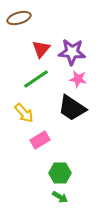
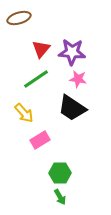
green arrow: rotated 28 degrees clockwise
